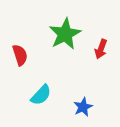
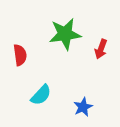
green star: rotated 20 degrees clockwise
red semicircle: rotated 10 degrees clockwise
